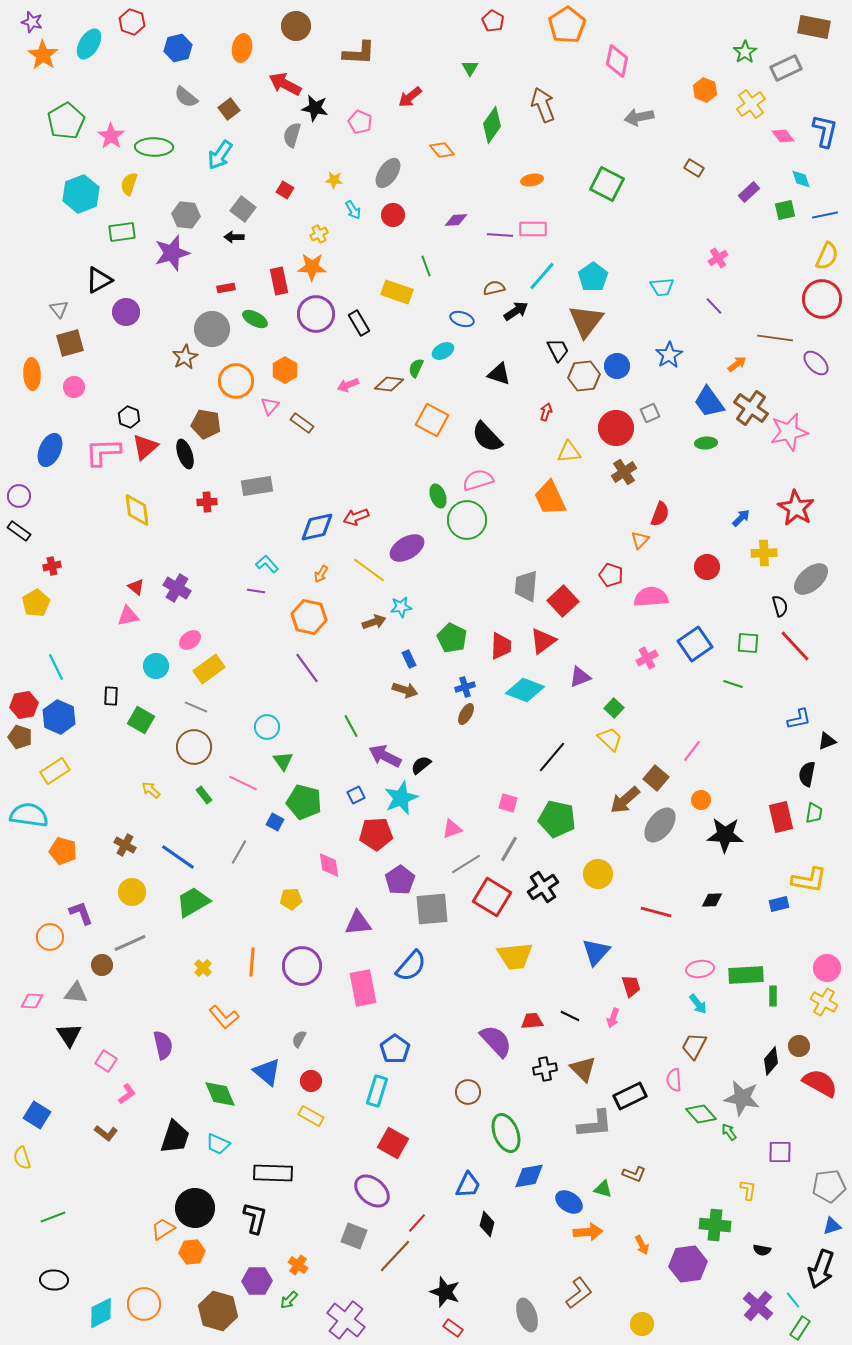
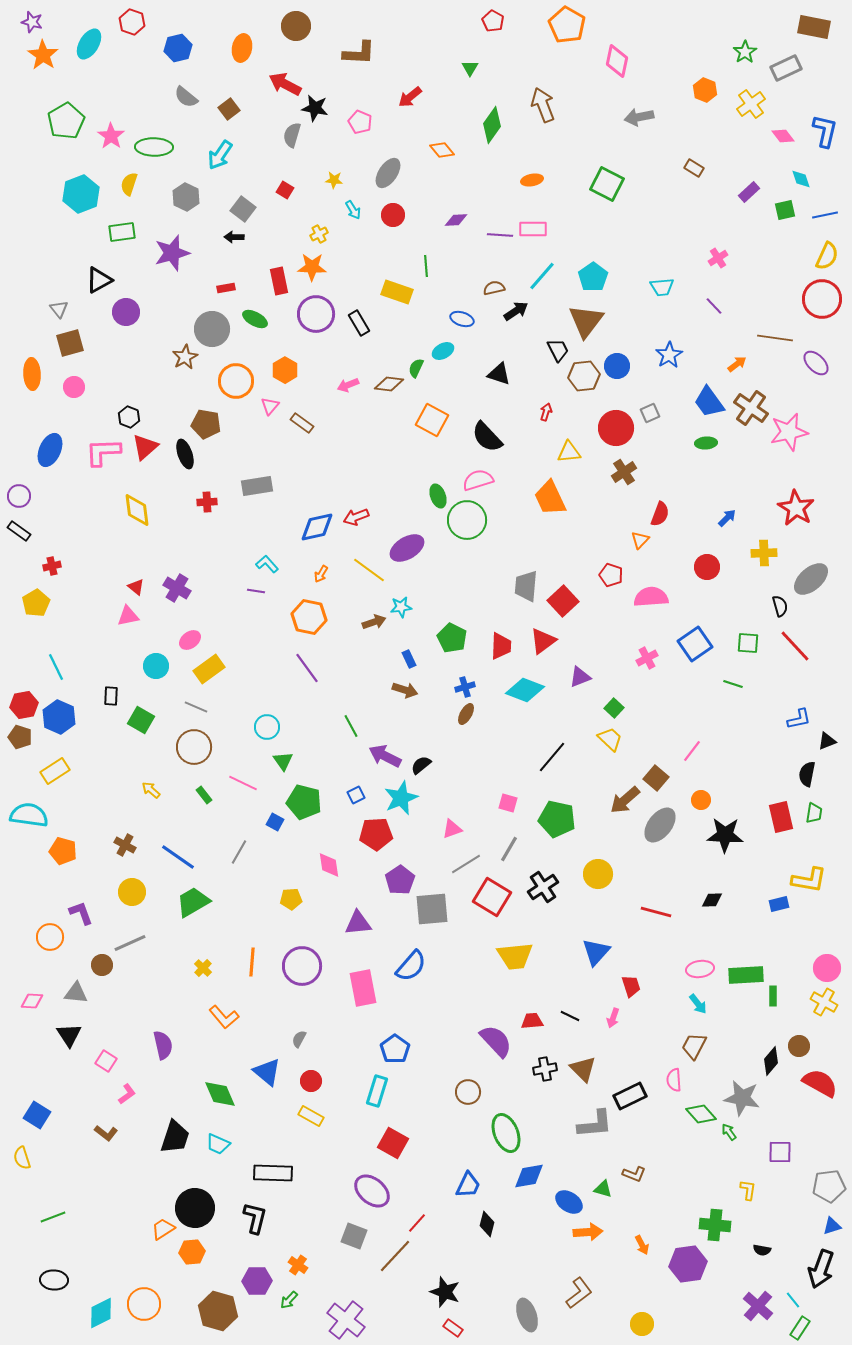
orange pentagon at (567, 25): rotated 9 degrees counterclockwise
gray hexagon at (186, 215): moved 18 px up; rotated 20 degrees clockwise
green line at (426, 266): rotated 15 degrees clockwise
blue arrow at (741, 518): moved 14 px left
